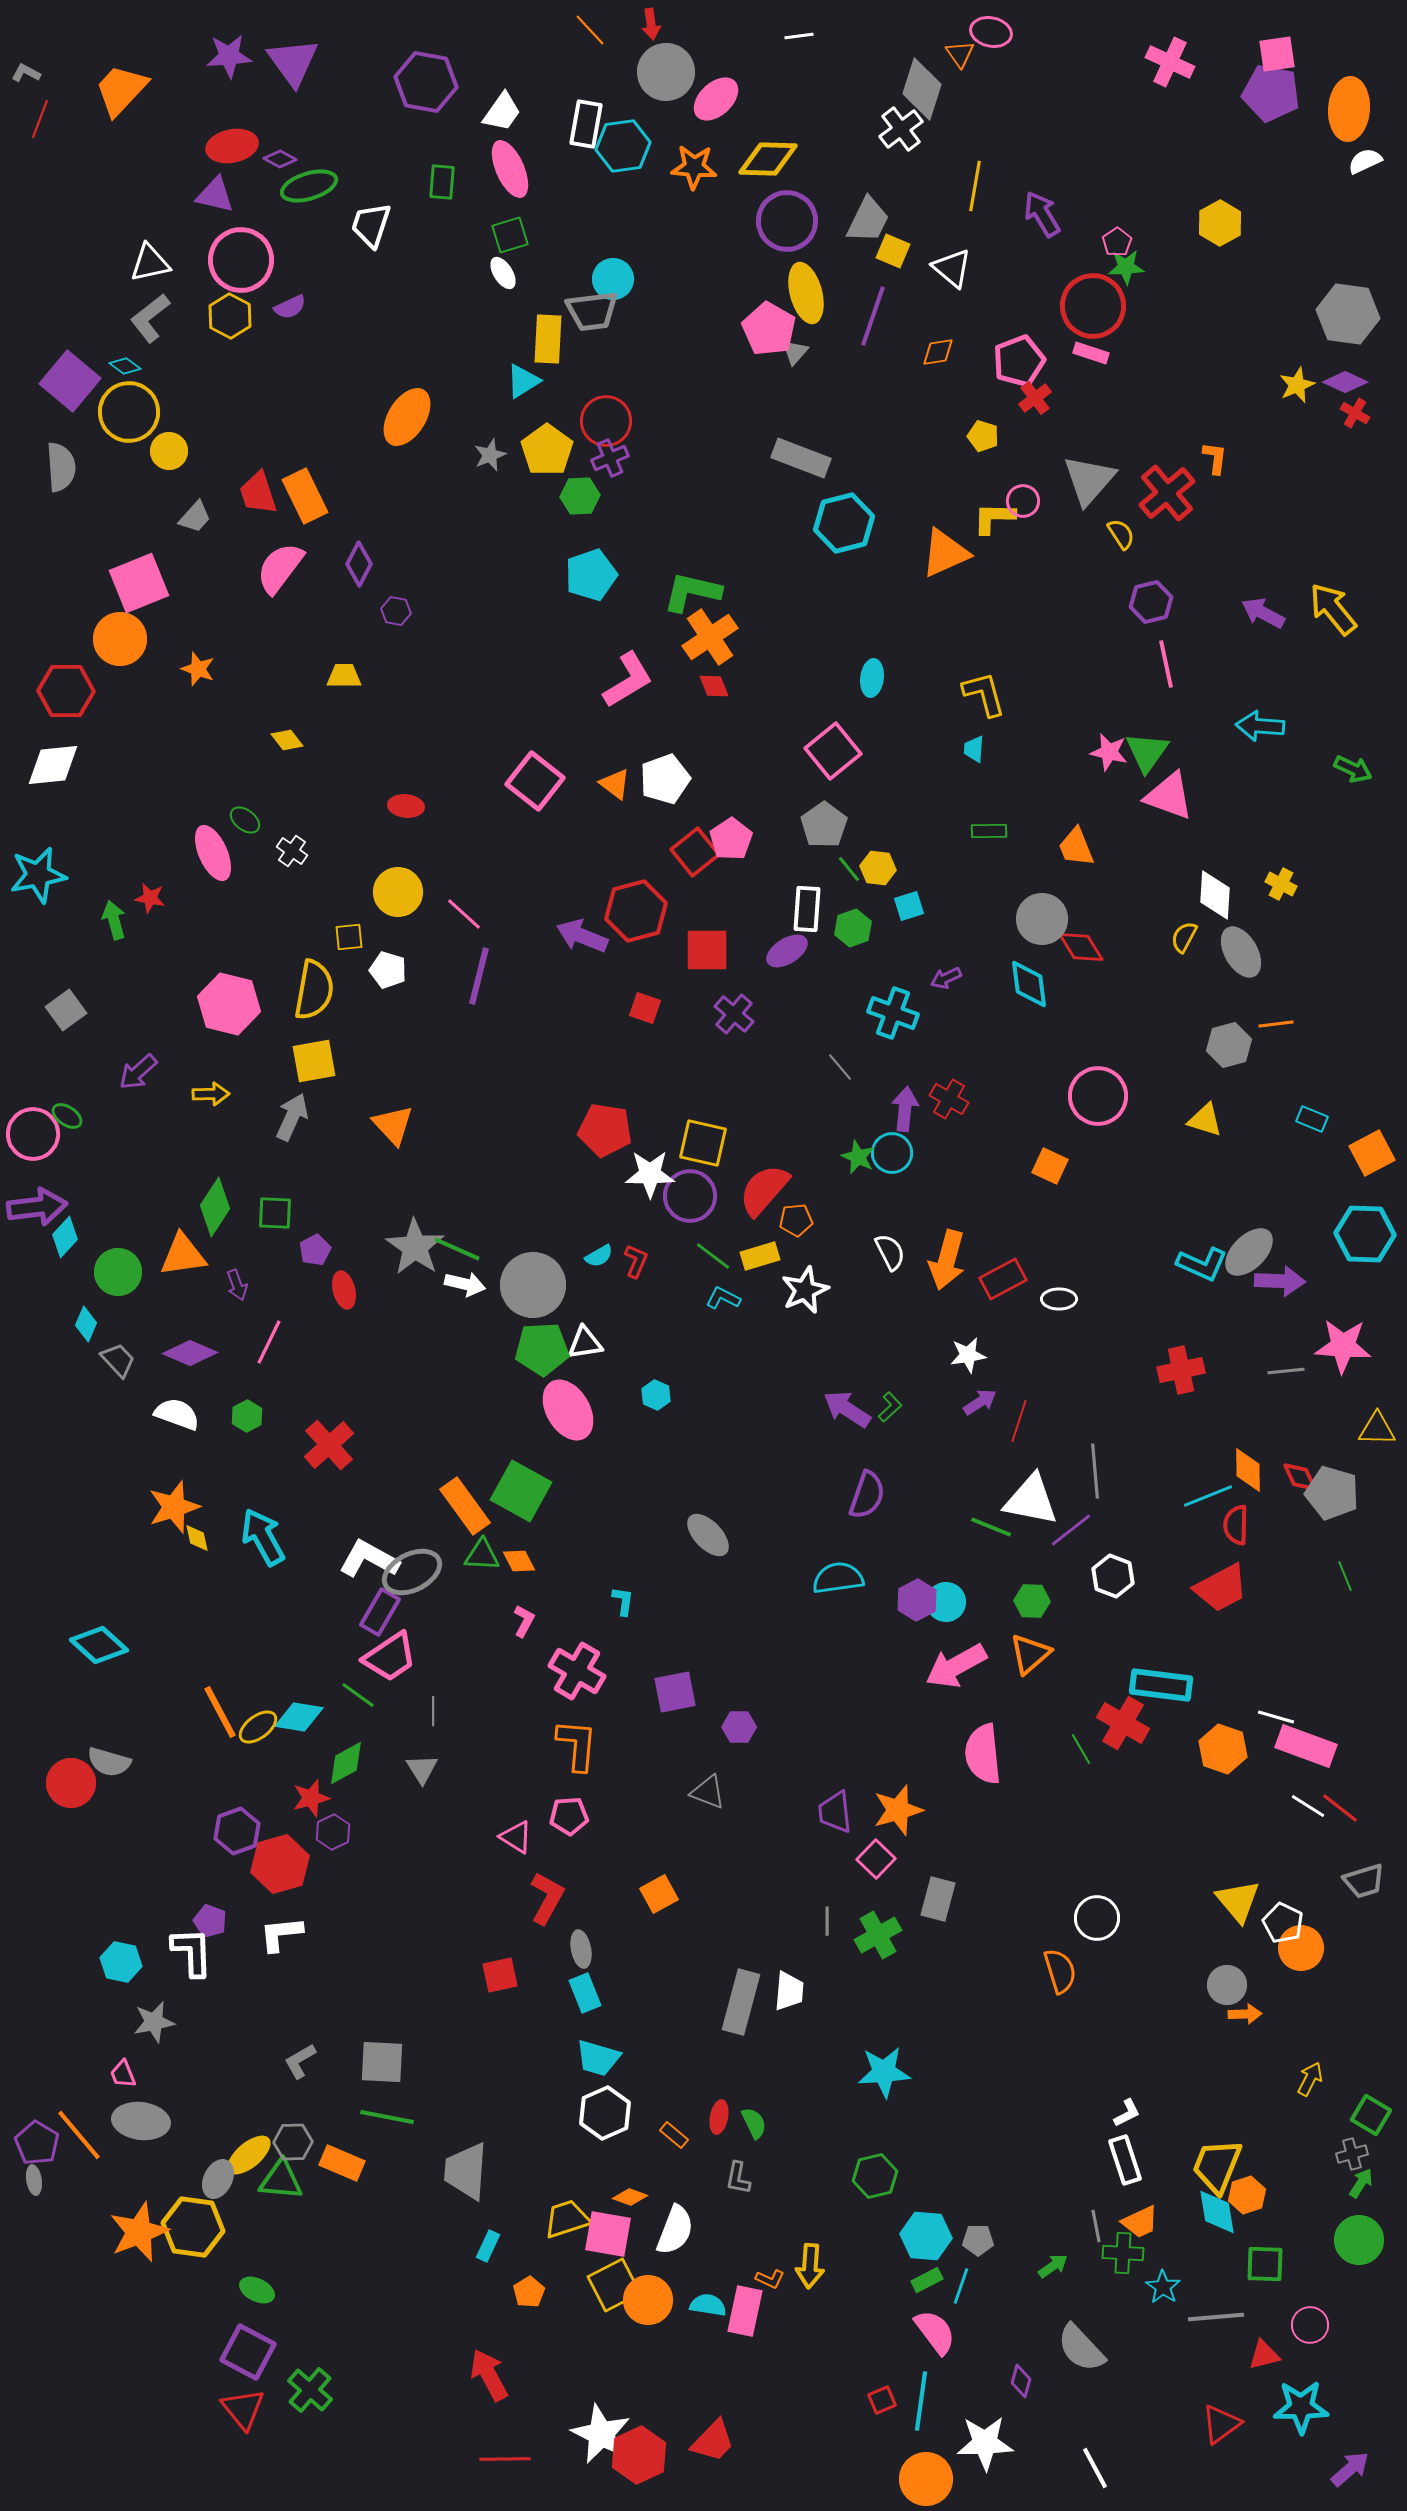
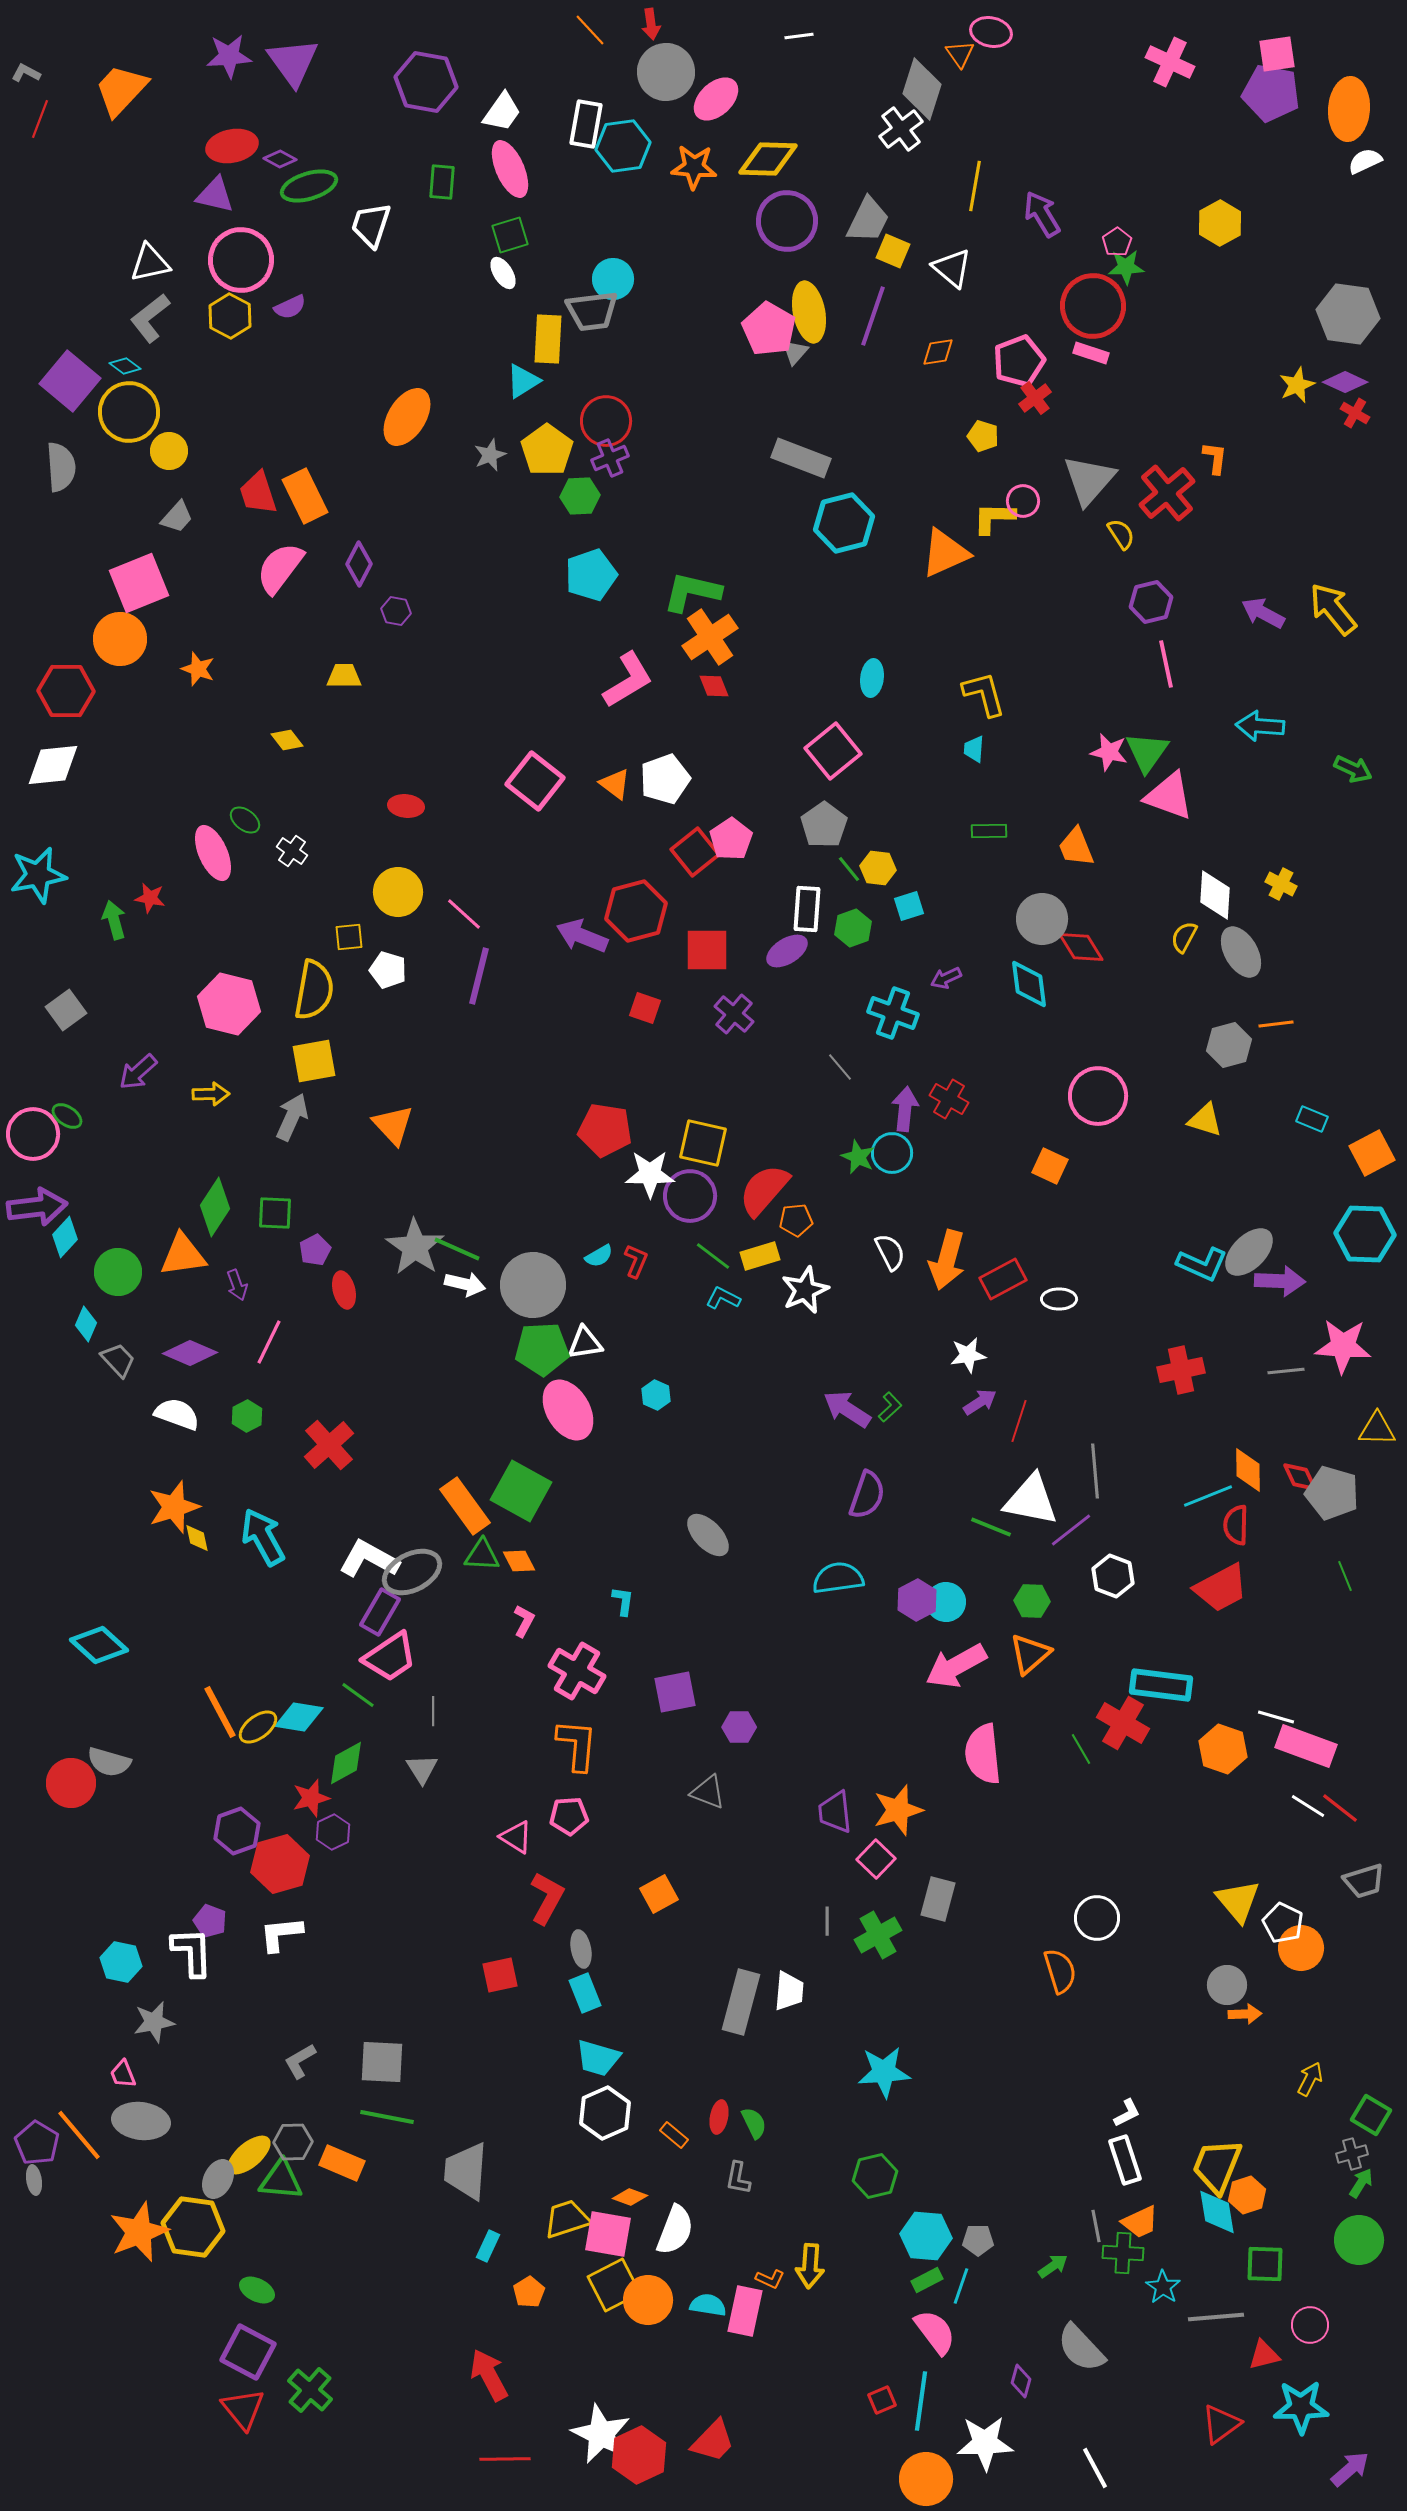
yellow ellipse at (806, 293): moved 3 px right, 19 px down; rotated 4 degrees clockwise
gray trapezoid at (195, 517): moved 18 px left
